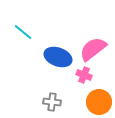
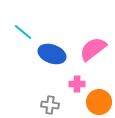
blue ellipse: moved 6 px left, 3 px up
pink cross: moved 7 px left, 9 px down; rotated 21 degrees counterclockwise
gray cross: moved 2 px left, 3 px down
